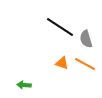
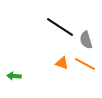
gray semicircle: moved 1 px down
green arrow: moved 10 px left, 9 px up
